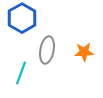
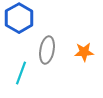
blue hexagon: moved 3 px left
